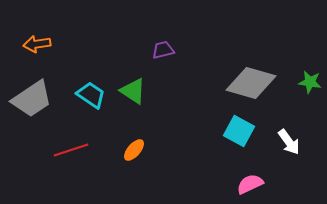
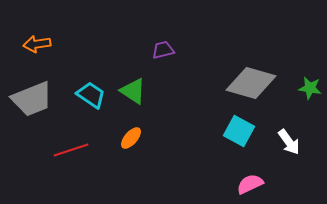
green star: moved 6 px down
gray trapezoid: rotated 12 degrees clockwise
orange ellipse: moved 3 px left, 12 px up
